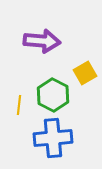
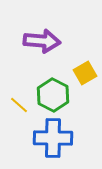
yellow line: rotated 54 degrees counterclockwise
blue cross: rotated 6 degrees clockwise
